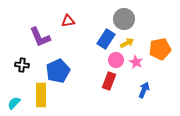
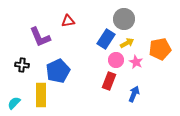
blue arrow: moved 10 px left, 4 px down
